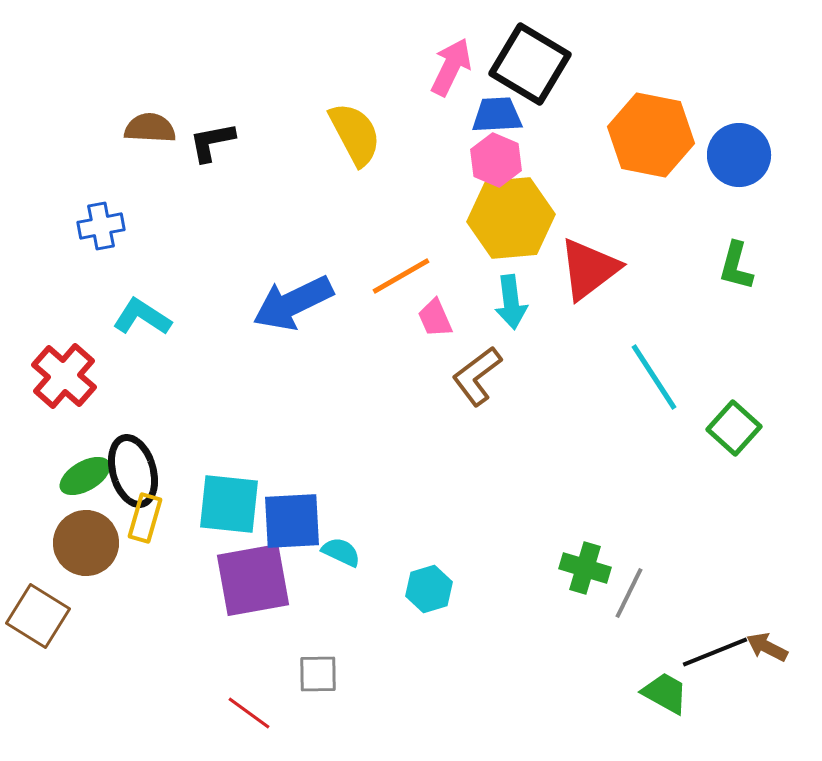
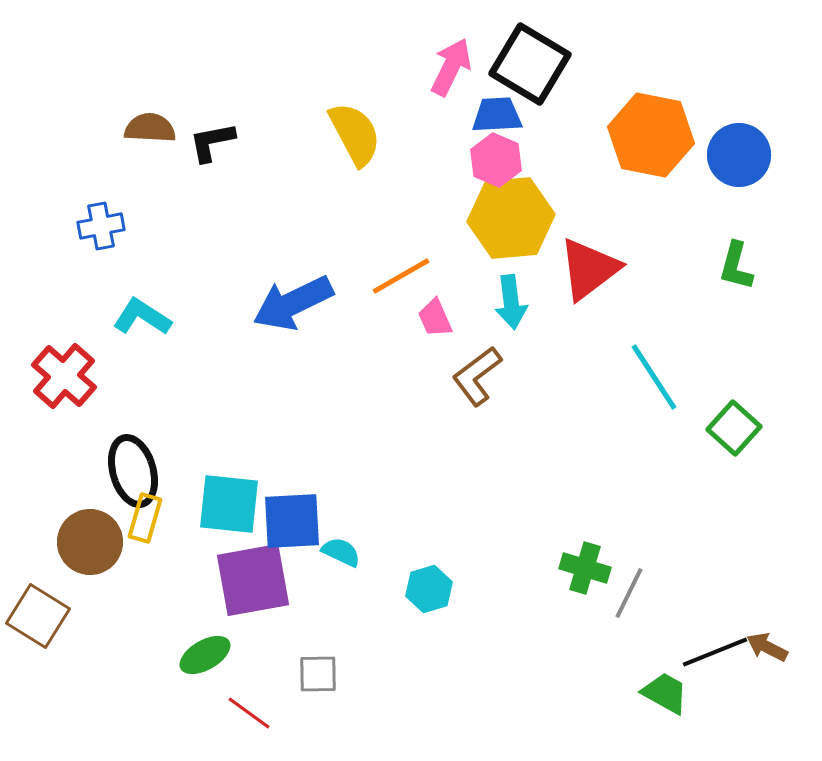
green ellipse: moved 120 px right, 179 px down
brown circle: moved 4 px right, 1 px up
